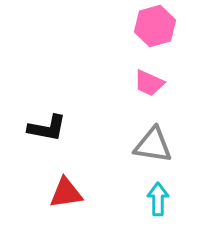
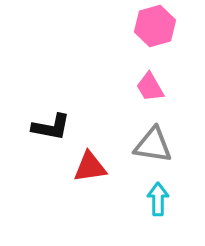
pink trapezoid: moved 1 px right, 4 px down; rotated 36 degrees clockwise
black L-shape: moved 4 px right, 1 px up
red triangle: moved 24 px right, 26 px up
